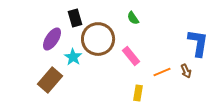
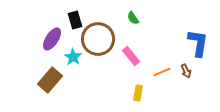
black rectangle: moved 2 px down
